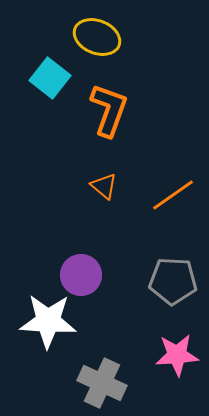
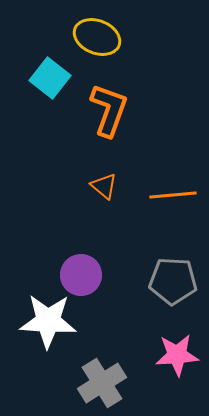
orange line: rotated 30 degrees clockwise
gray cross: rotated 33 degrees clockwise
